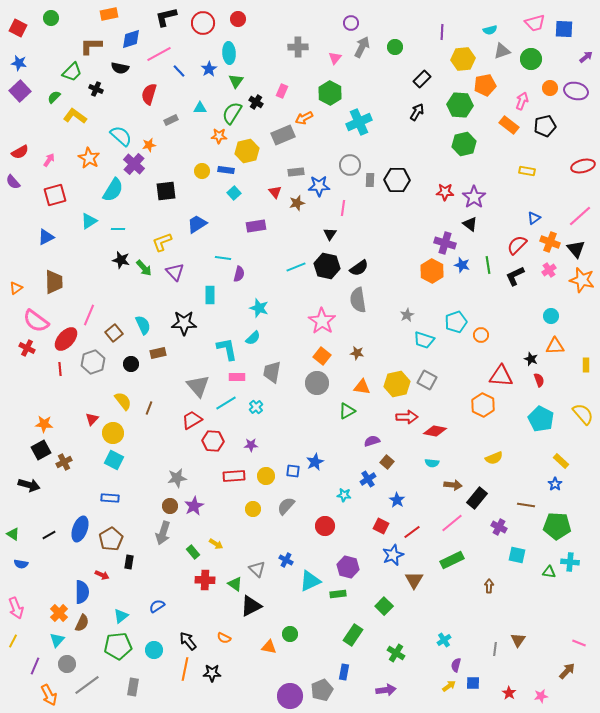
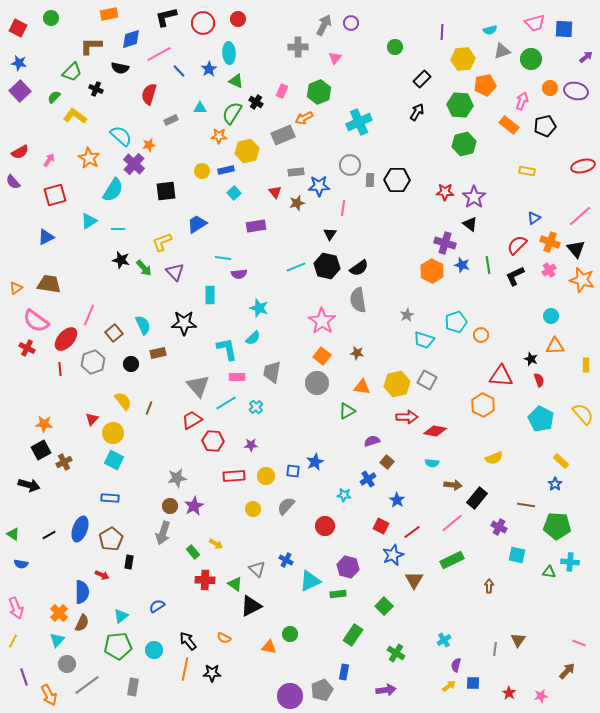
gray arrow at (362, 47): moved 38 px left, 22 px up
green triangle at (236, 81): rotated 42 degrees counterclockwise
green hexagon at (330, 93): moved 11 px left, 1 px up; rotated 10 degrees clockwise
blue rectangle at (226, 170): rotated 21 degrees counterclockwise
purple semicircle at (239, 274): rotated 70 degrees clockwise
brown trapezoid at (54, 282): moved 5 px left, 2 px down; rotated 80 degrees counterclockwise
purple line at (35, 666): moved 11 px left, 11 px down; rotated 42 degrees counterclockwise
